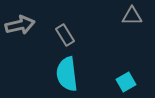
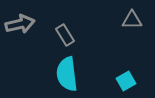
gray triangle: moved 4 px down
gray arrow: moved 1 px up
cyan square: moved 1 px up
